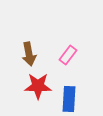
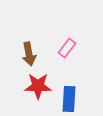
pink rectangle: moved 1 px left, 7 px up
